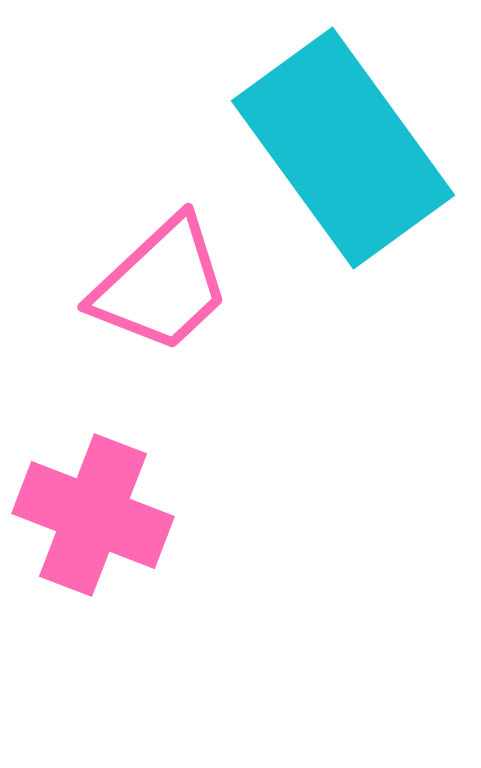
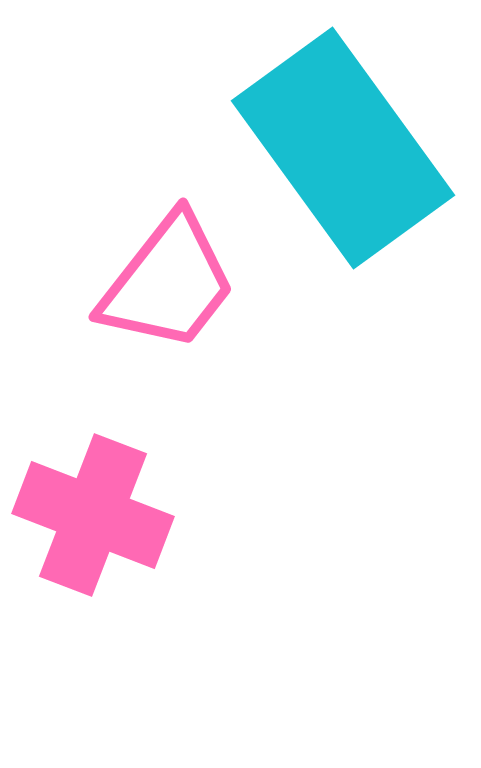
pink trapezoid: moved 7 px right, 2 px up; rotated 9 degrees counterclockwise
